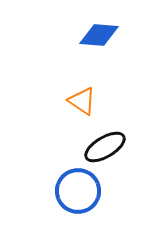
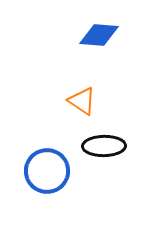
black ellipse: moved 1 px left, 1 px up; rotated 30 degrees clockwise
blue circle: moved 31 px left, 20 px up
